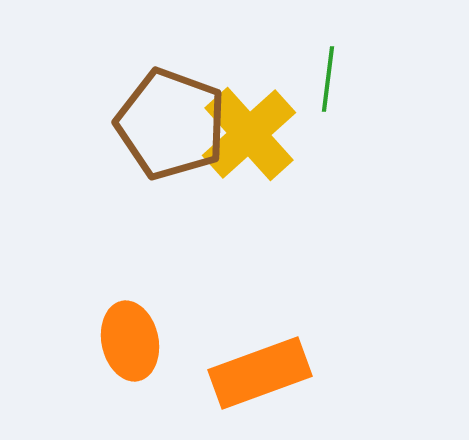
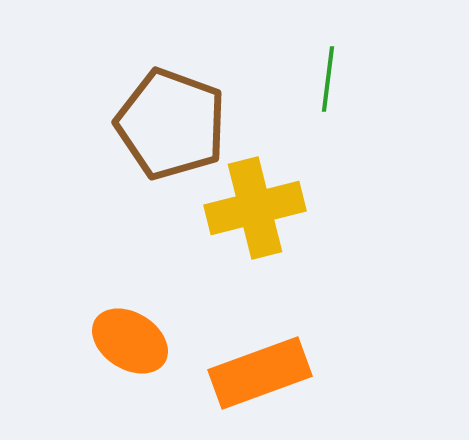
yellow cross: moved 6 px right, 74 px down; rotated 28 degrees clockwise
orange ellipse: rotated 46 degrees counterclockwise
